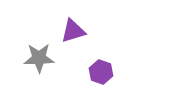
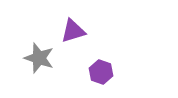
gray star: rotated 20 degrees clockwise
